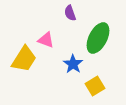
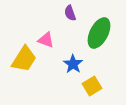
green ellipse: moved 1 px right, 5 px up
yellow square: moved 3 px left
